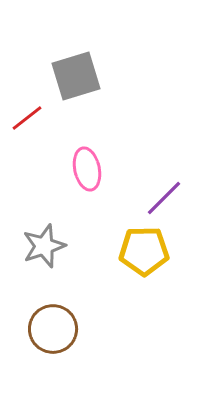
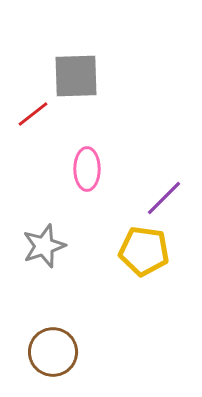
gray square: rotated 15 degrees clockwise
red line: moved 6 px right, 4 px up
pink ellipse: rotated 12 degrees clockwise
yellow pentagon: rotated 9 degrees clockwise
brown circle: moved 23 px down
